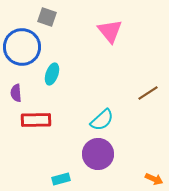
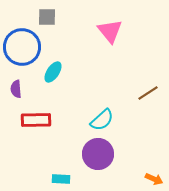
gray square: rotated 18 degrees counterclockwise
cyan ellipse: moved 1 px right, 2 px up; rotated 15 degrees clockwise
purple semicircle: moved 4 px up
cyan rectangle: rotated 18 degrees clockwise
